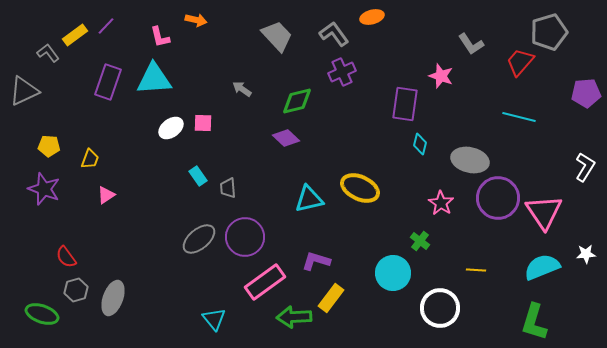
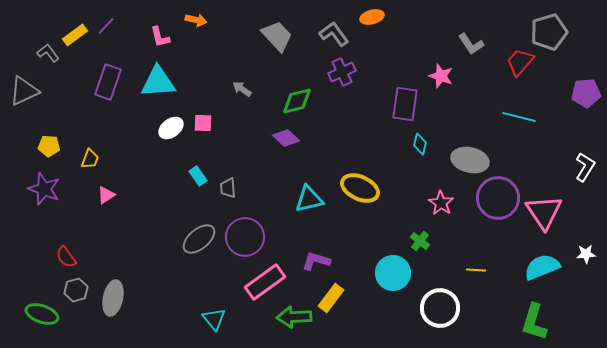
cyan triangle at (154, 79): moved 4 px right, 3 px down
gray ellipse at (113, 298): rotated 8 degrees counterclockwise
